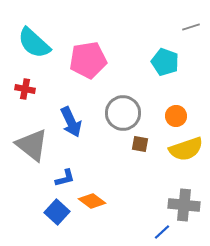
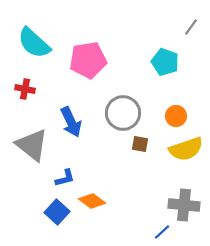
gray line: rotated 36 degrees counterclockwise
